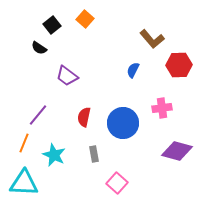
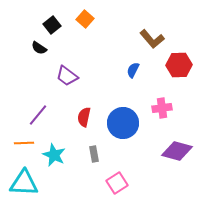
orange line: rotated 66 degrees clockwise
pink square: rotated 15 degrees clockwise
